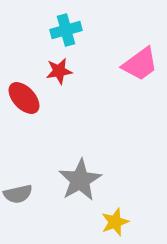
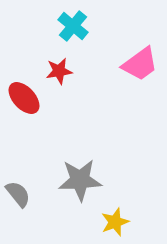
cyan cross: moved 7 px right, 4 px up; rotated 36 degrees counterclockwise
gray star: rotated 27 degrees clockwise
gray semicircle: rotated 116 degrees counterclockwise
